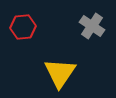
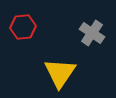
gray cross: moved 7 px down
